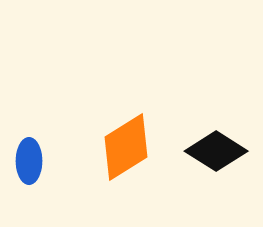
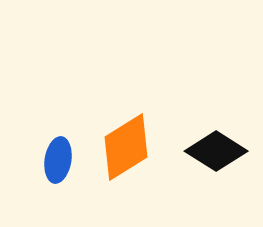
blue ellipse: moved 29 px right, 1 px up; rotated 9 degrees clockwise
